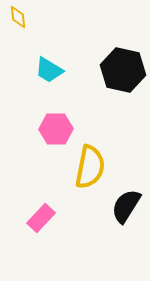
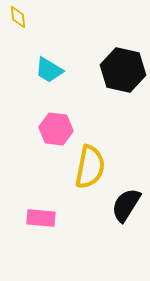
pink hexagon: rotated 8 degrees clockwise
black semicircle: moved 1 px up
pink rectangle: rotated 52 degrees clockwise
